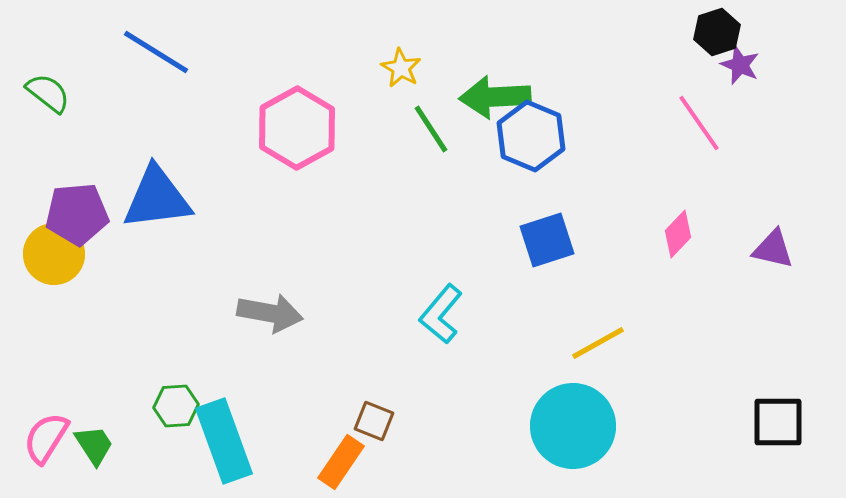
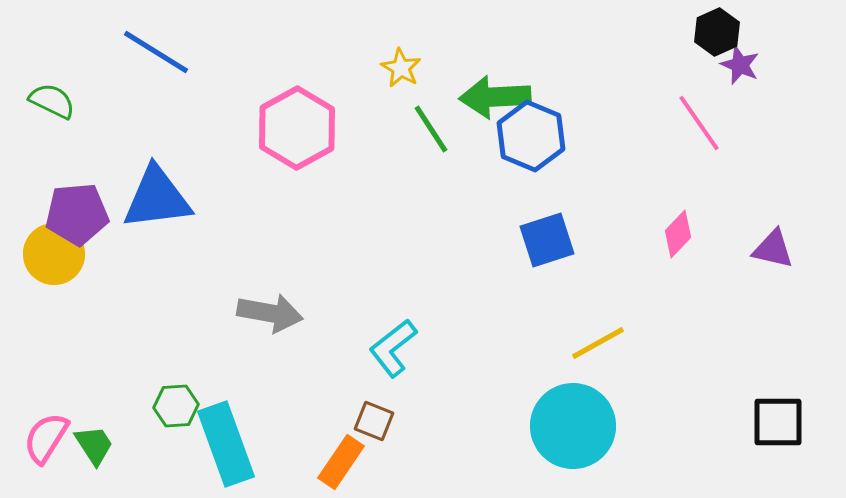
black hexagon: rotated 6 degrees counterclockwise
green semicircle: moved 4 px right, 8 px down; rotated 12 degrees counterclockwise
cyan L-shape: moved 48 px left, 34 px down; rotated 12 degrees clockwise
cyan rectangle: moved 2 px right, 3 px down
